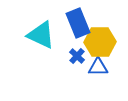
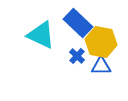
blue rectangle: rotated 24 degrees counterclockwise
yellow hexagon: moved 1 px right; rotated 12 degrees clockwise
blue triangle: moved 3 px right, 1 px up
